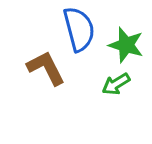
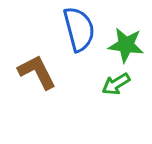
green star: rotated 9 degrees counterclockwise
brown L-shape: moved 9 px left, 4 px down
